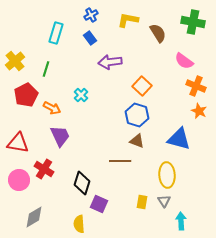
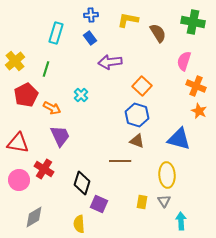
blue cross: rotated 24 degrees clockwise
pink semicircle: rotated 72 degrees clockwise
